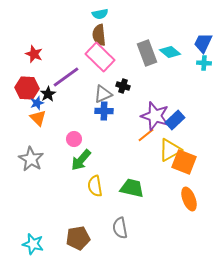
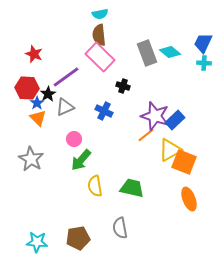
gray triangle: moved 38 px left, 13 px down
blue star: rotated 16 degrees counterclockwise
blue cross: rotated 24 degrees clockwise
cyan star: moved 4 px right, 2 px up; rotated 10 degrees counterclockwise
